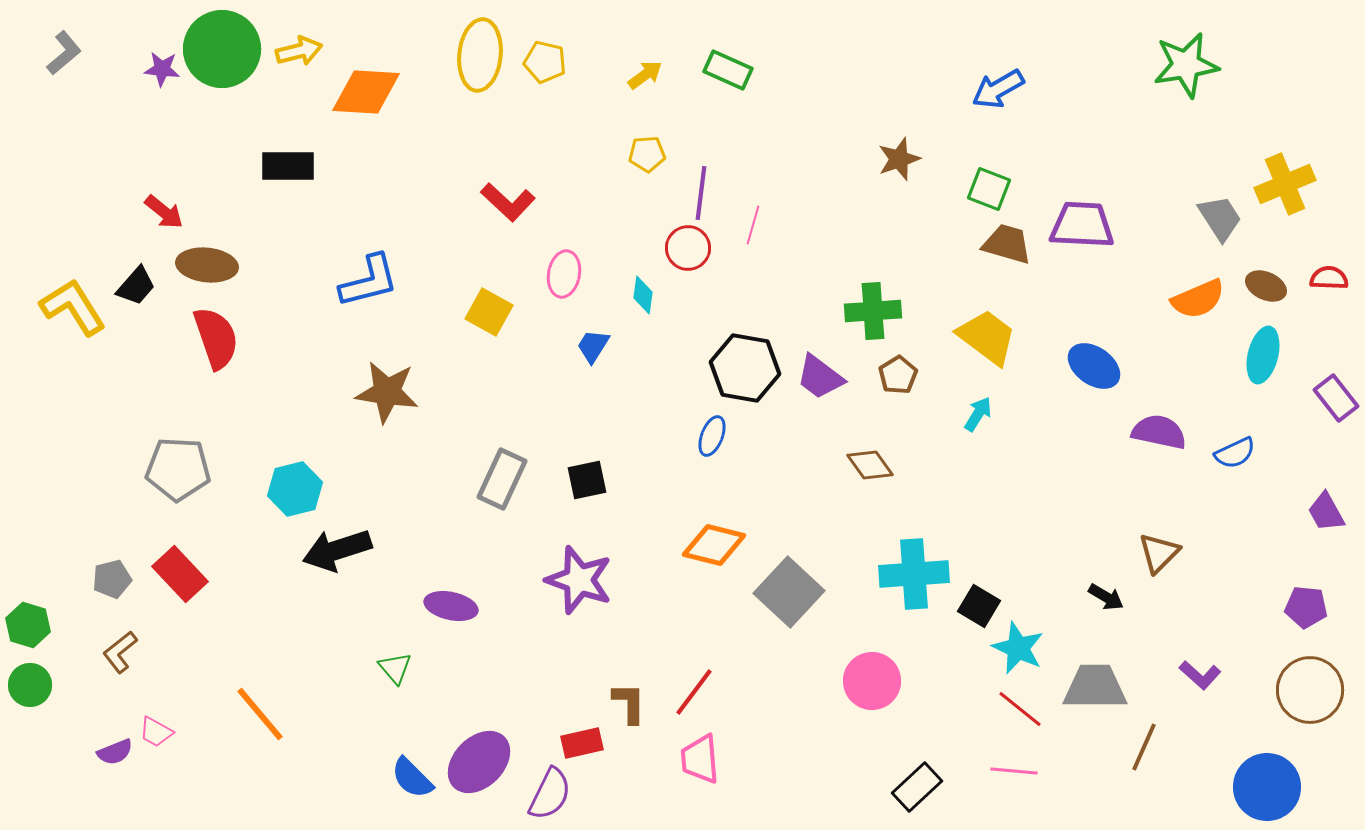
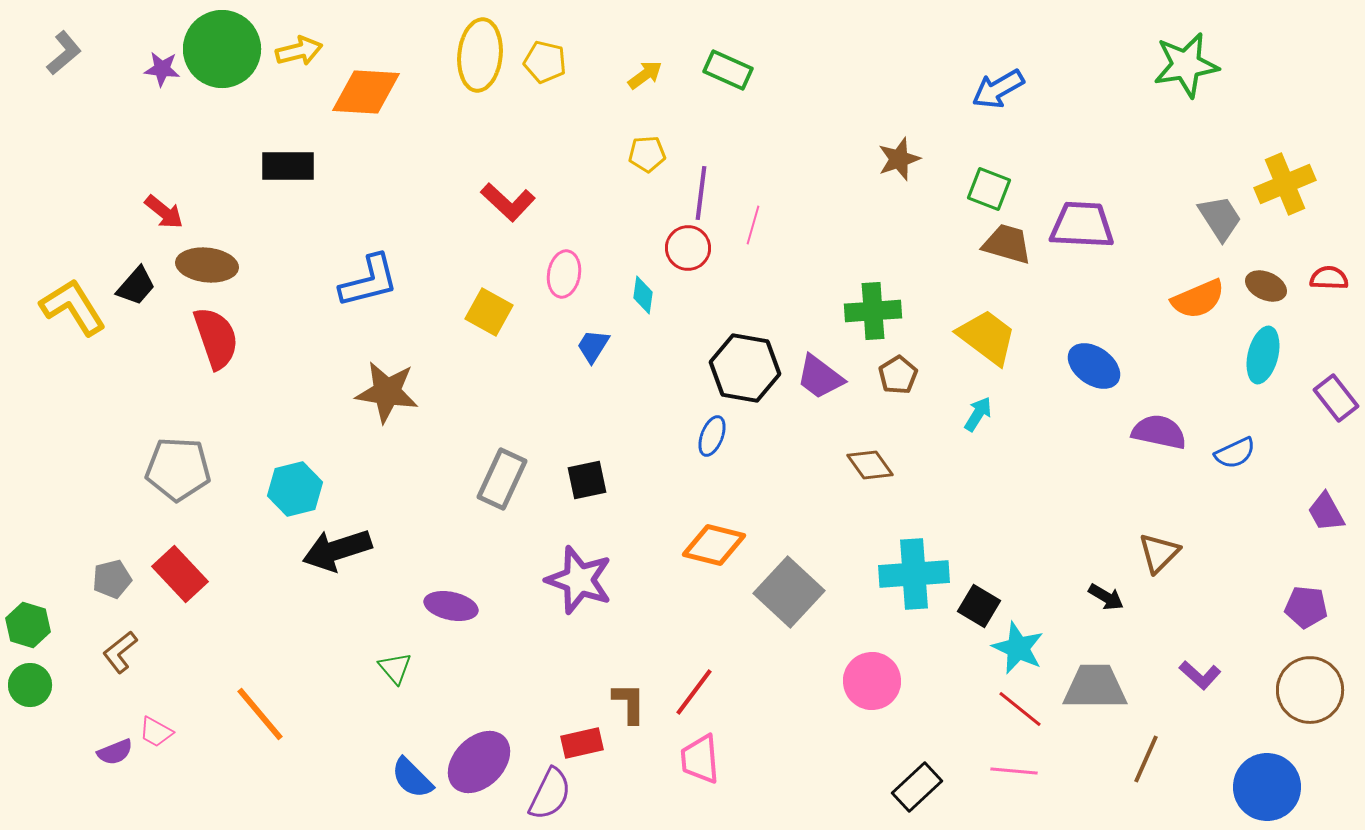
brown line at (1144, 747): moved 2 px right, 12 px down
